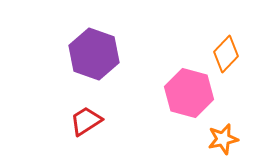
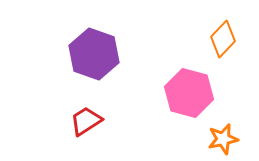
orange diamond: moved 3 px left, 15 px up
